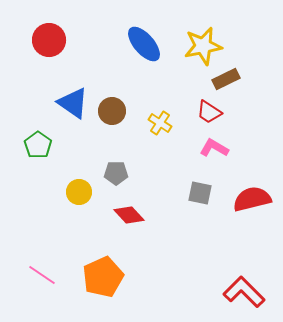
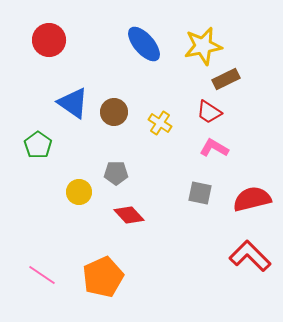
brown circle: moved 2 px right, 1 px down
red L-shape: moved 6 px right, 36 px up
